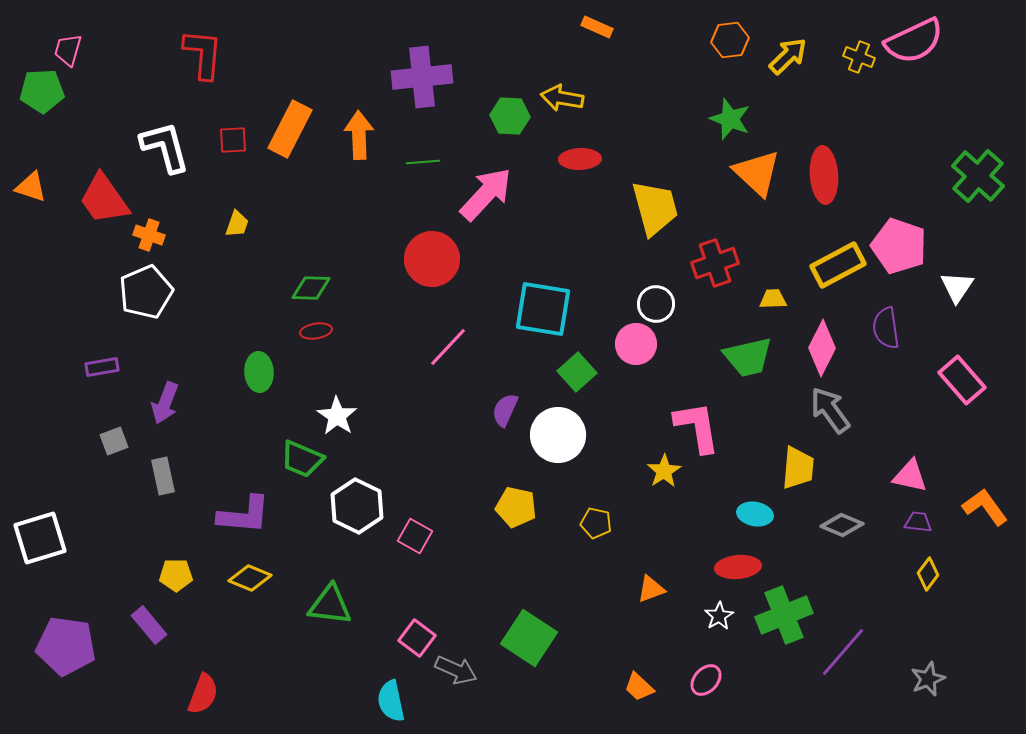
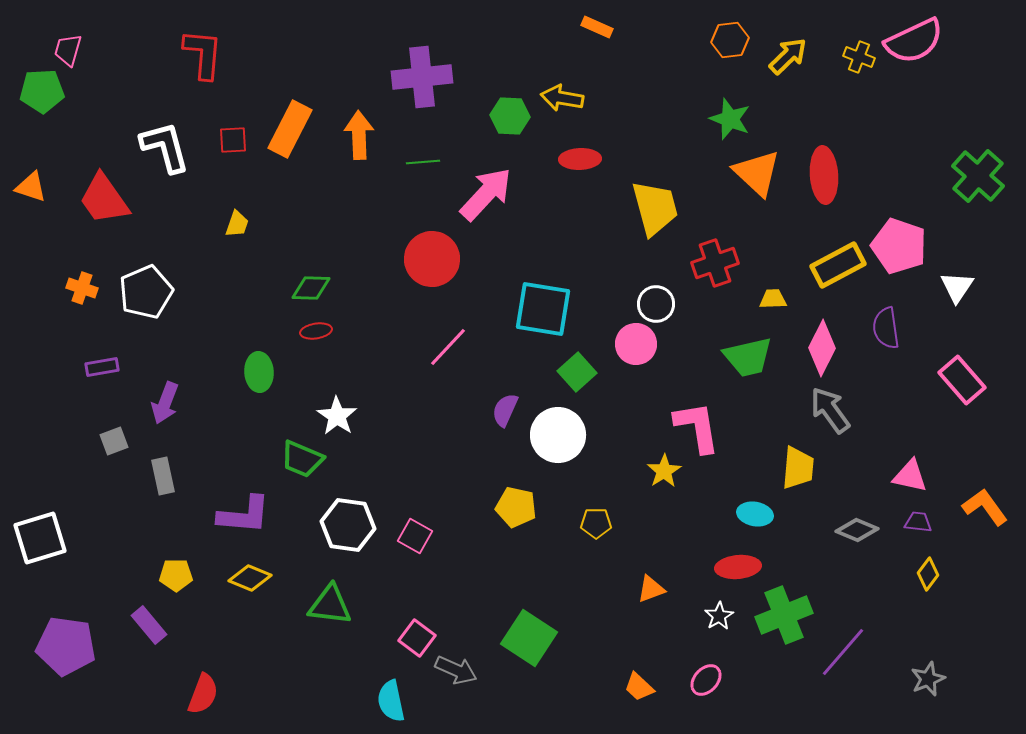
orange cross at (149, 235): moved 67 px left, 53 px down
white hexagon at (357, 506): moved 9 px left, 19 px down; rotated 18 degrees counterclockwise
yellow pentagon at (596, 523): rotated 12 degrees counterclockwise
gray diamond at (842, 525): moved 15 px right, 5 px down
